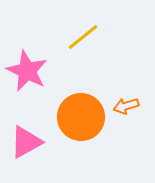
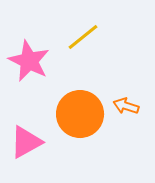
pink star: moved 2 px right, 10 px up
orange arrow: rotated 35 degrees clockwise
orange circle: moved 1 px left, 3 px up
